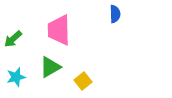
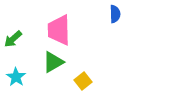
green triangle: moved 3 px right, 5 px up
cyan star: rotated 24 degrees counterclockwise
